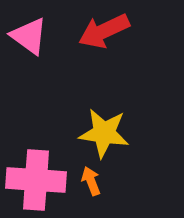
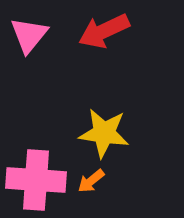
pink triangle: moved 1 px up; rotated 33 degrees clockwise
orange arrow: rotated 108 degrees counterclockwise
